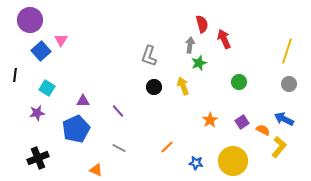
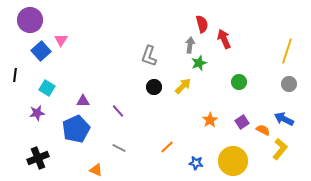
yellow arrow: rotated 66 degrees clockwise
yellow L-shape: moved 1 px right, 2 px down
